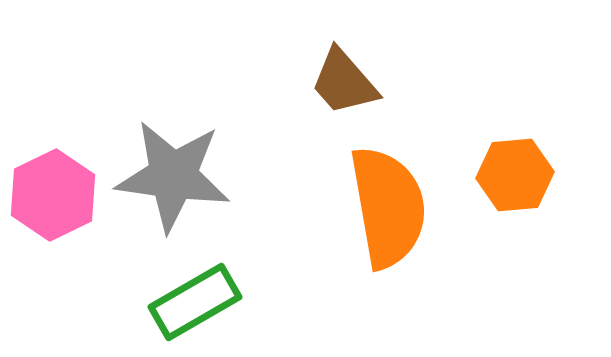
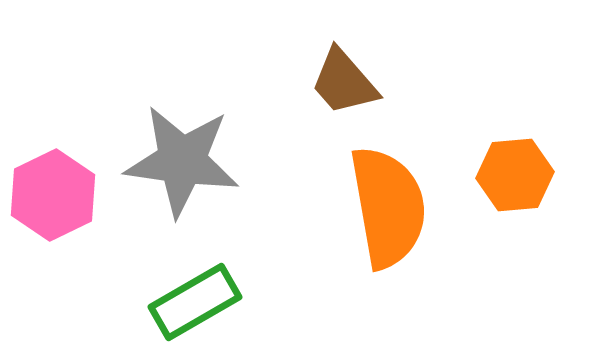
gray star: moved 9 px right, 15 px up
